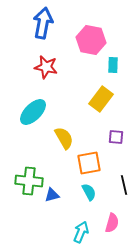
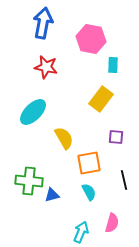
pink hexagon: moved 1 px up
black line: moved 5 px up
